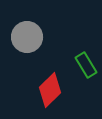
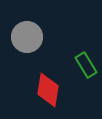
red diamond: moved 2 px left; rotated 36 degrees counterclockwise
